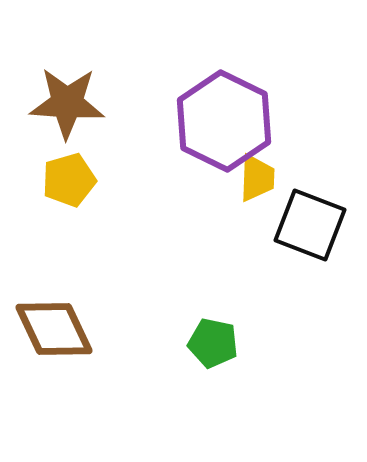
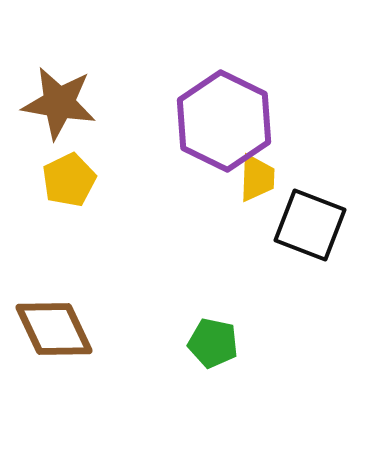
brown star: moved 8 px left; rotated 6 degrees clockwise
yellow pentagon: rotated 10 degrees counterclockwise
